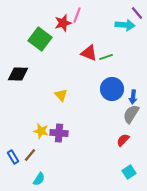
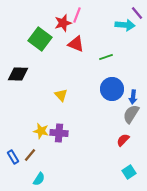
red triangle: moved 13 px left, 9 px up
